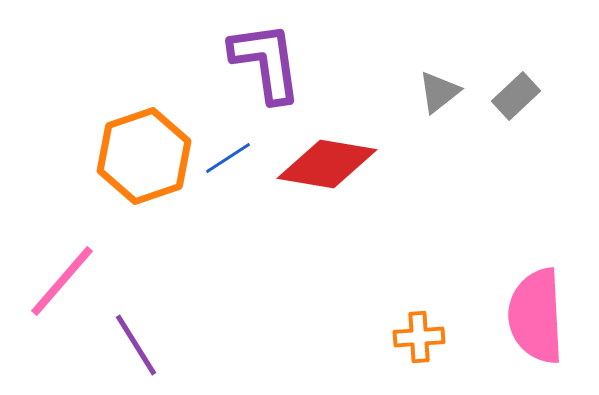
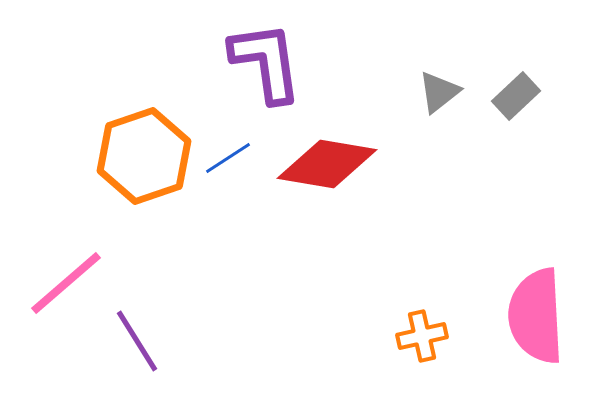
pink line: moved 4 px right, 2 px down; rotated 8 degrees clockwise
orange cross: moved 3 px right, 1 px up; rotated 9 degrees counterclockwise
purple line: moved 1 px right, 4 px up
